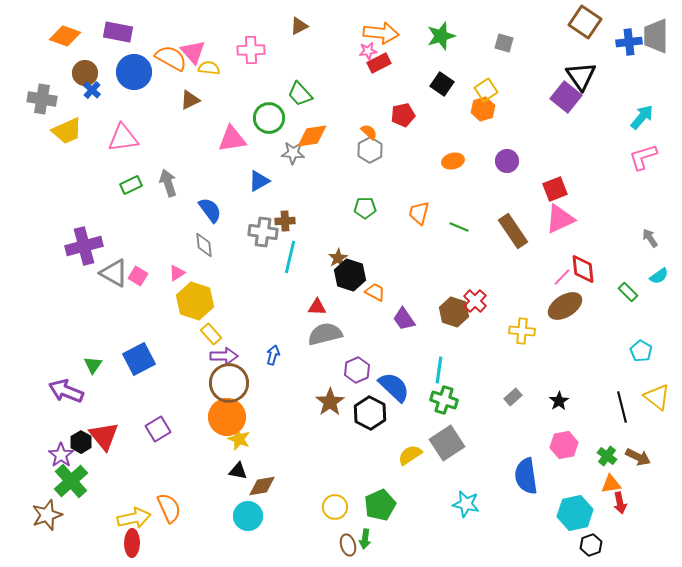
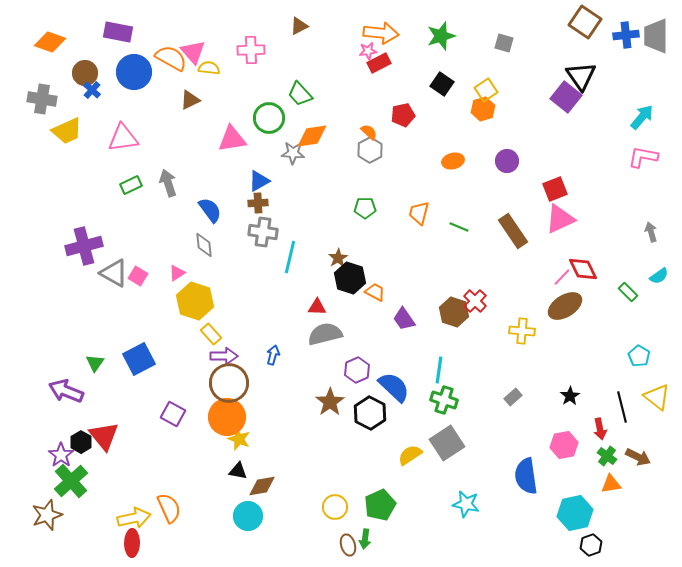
orange diamond at (65, 36): moved 15 px left, 6 px down
blue cross at (629, 42): moved 3 px left, 7 px up
pink L-shape at (643, 157): rotated 28 degrees clockwise
brown cross at (285, 221): moved 27 px left, 18 px up
gray arrow at (650, 238): moved 1 px right, 6 px up; rotated 18 degrees clockwise
red diamond at (583, 269): rotated 20 degrees counterclockwise
black hexagon at (350, 275): moved 3 px down
cyan pentagon at (641, 351): moved 2 px left, 5 px down
green triangle at (93, 365): moved 2 px right, 2 px up
black star at (559, 401): moved 11 px right, 5 px up
purple square at (158, 429): moved 15 px right, 15 px up; rotated 30 degrees counterclockwise
red arrow at (620, 503): moved 20 px left, 74 px up
